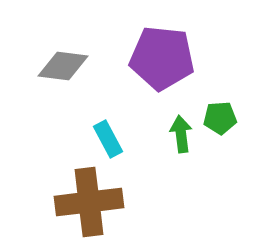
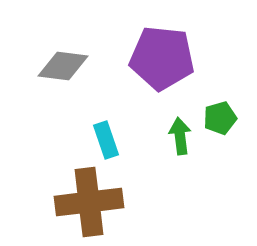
green pentagon: rotated 12 degrees counterclockwise
green arrow: moved 1 px left, 2 px down
cyan rectangle: moved 2 px left, 1 px down; rotated 9 degrees clockwise
